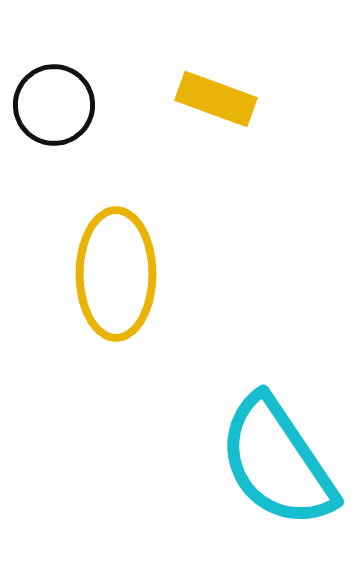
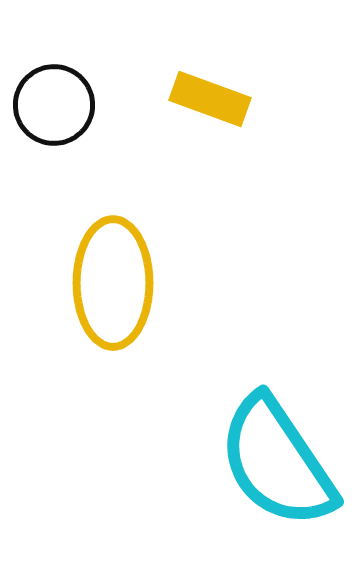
yellow rectangle: moved 6 px left
yellow ellipse: moved 3 px left, 9 px down
